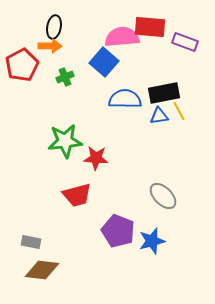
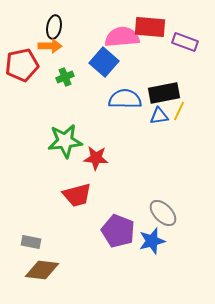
red pentagon: rotated 16 degrees clockwise
yellow line: rotated 54 degrees clockwise
gray ellipse: moved 17 px down
